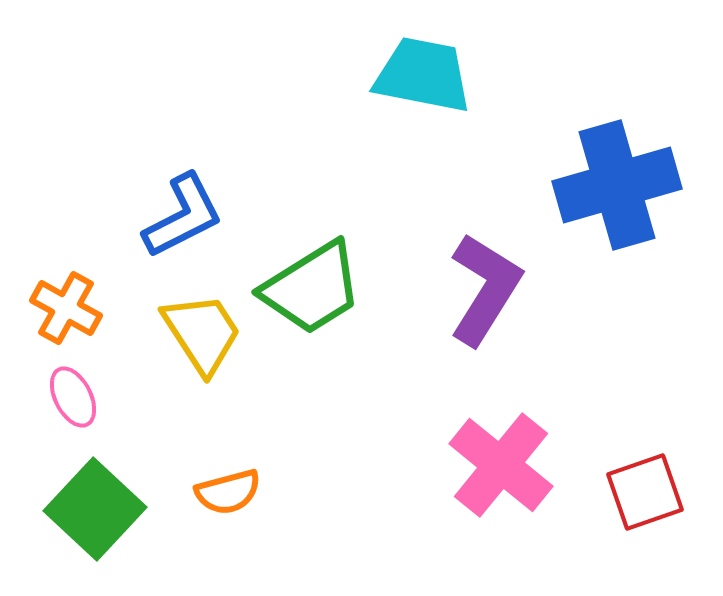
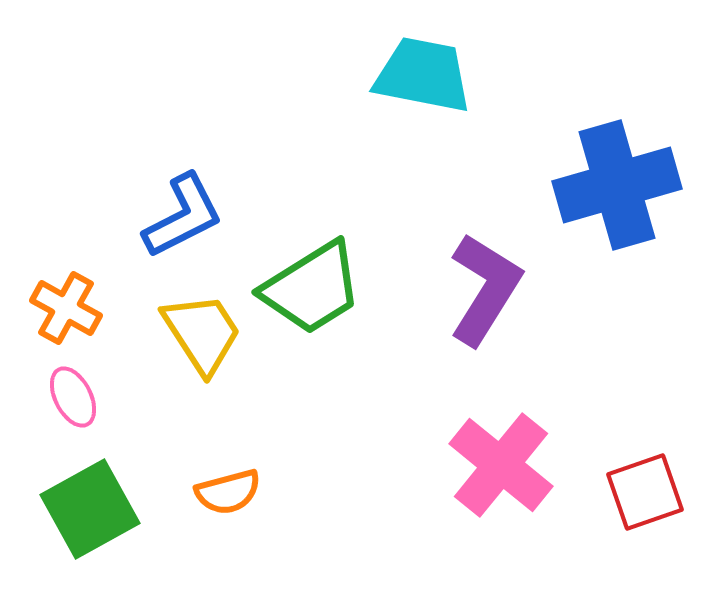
green square: moved 5 px left; rotated 18 degrees clockwise
